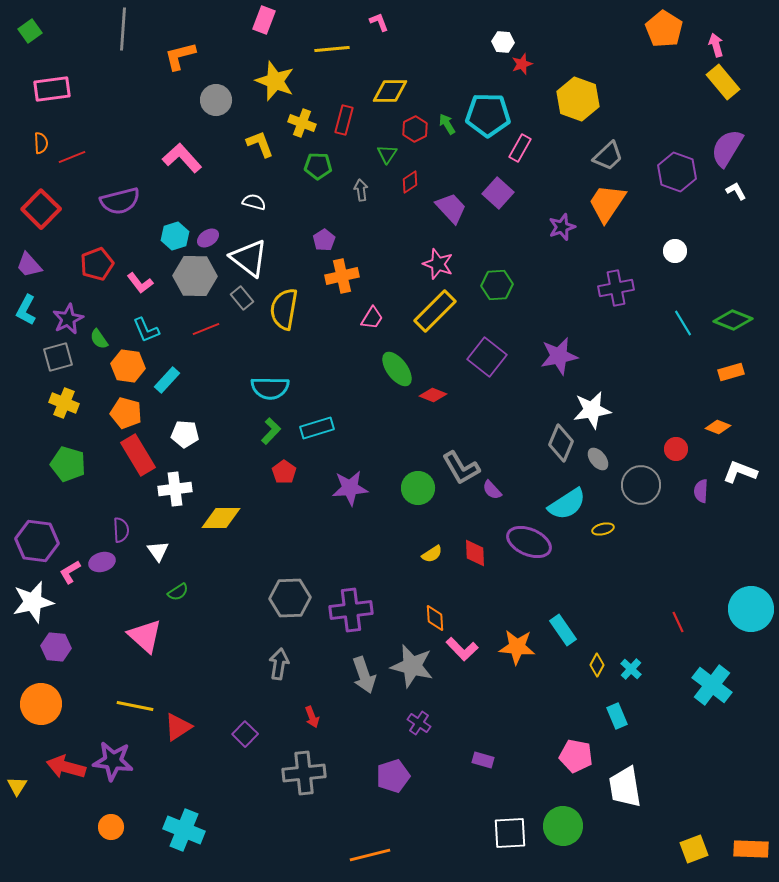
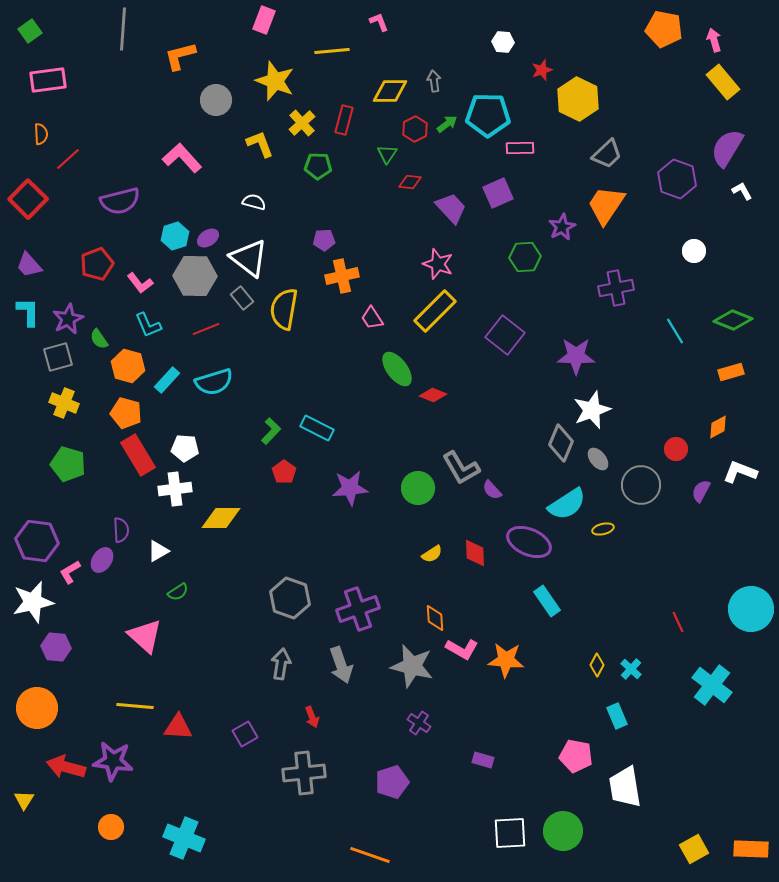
orange pentagon at (664, 29): rotated 21 degrees counterclockwise
pink arrow at (716, 45): moved 2 px left, 5 px up
yellow line at (332, 49): moved 2 px down
red star at (522, 64): moved 20 px right, 6 px down
pink rectangle at (52, 89): moved 4 px left, 9 px up
yellow hexagon at (578, 99): rotated 6 degrees clockwise
yellow cross at (302, 123): rotated 28 degrees clockwise
green arrow at (447, 124): rotated 85 degrees clockwise
orange semicircle at (41, 143): moved 9 px up
pink rectangle at (520, 148): rotated 60 degrees clockwise
gray trapezoid at (608, 156): moved 1 px left, 2 px up
red line at (72, 157): moved 4 px left, 2 px down; rotated 20 degrees counterclockwise
purple hexagon at (677, 172): moved 7 px down
red diamond at (410, 182): rotated 40 degrees clockwise
gray arrow at (361, 190): moved 73 px right, 109 px up
white L-shape at (736, 191): moved 6 px right
purple square at (498, 193): rotated 24 degrees clockwise
orange trapezoid at (607, 203): moved 1 px left, 2 px down
red square at (41, 209): moved 13 px left, 10 px up
purple star at (562, 227): rotated 8 degrees counterclockwise
purple pentagon at (324, 240): rotated 30 degrees clockwise
white circle at (675, 251): moved 19 px right
green hexagon at (497, 285): moved 28 px right, 28 px up
cyan L-shape at (26, 310): moved 2 px right, 2 px down; rotated 152 degrees clockwise
pink trapezoid at (372, 318): rotated 115 degrees clockwise
cyan line at (683, 323): moved 8 px left, 8 px down
cyan L-shape at (146, 330): moved 2 px right, 5 px up
purple star at (559, 356): moved 17 px right; rotated 12 degrees clockwise
purple square at (487, 357): moved 18 px right, 22 px up
orange hexagon at (128, 366): rotated 8 degrees clockwise
cyan semicircle at (270, 388): moved 56 px left, 6 px up; rotated 18 degrees counterclockwise
white star at (592, 410): rotated 12 degrees counterclockwise
orange diamond at (718, 427): rotated 50 degrees counterclockwise
cyan rectangle at (317, 428): rotated 44 degrees clockwise
white pentagon at (185, 434): moved 14 px down
purple semicircle at (701, 491): rotated 25 degrees clockwise
white triangle at (158, 551): rotated 35 degrees clockwise
purple ellipse at (102, 562): moved 2 px up; rotated 40 degrees counterclockwise
gray hexagon at (290, 598): rotated 21 degrees clockwise
purple cross at (351, 610): moved 7 px right, 1 px up; rotated 12 degrees counterclockwise
cyan rectangle at (563, 630): moved 16 px left, 29 px up
orange star at (517, 647): moved 11 px left, 13 px down
pink L-shape at (462, 649): rotated 16 degrees counterclockwise
gray arrow at (279, 664): moved 2 px right
gray arrow at (364, 675): moved 23 px left, 10 px up
orange circle at (41, 704): moved 4 px left, 4 px down
yellow line at (135, 706): rotated 6 degrees counterclockwise
red triangle at (178, 727): rotated 36 degrees clockwise
purple square at (245, 734): rotated 15 degrees clockwise
purple pentagon at (393, 776): moved 1 px left, 6 px down
yellow triangle at (17, 786): moved 7 px right, 14 px down
green circle at (563, 826): moved 5 px down
cyan cross at (184, 830): moved 8 px down
yellow square at (694, 849): rotated 8 degrees counterclockwise
orange line at (370, 855): rotated 33 degrees clockwise
